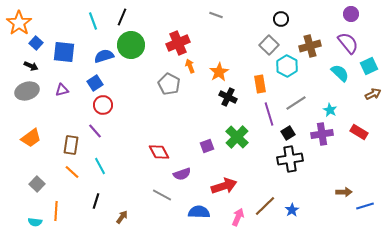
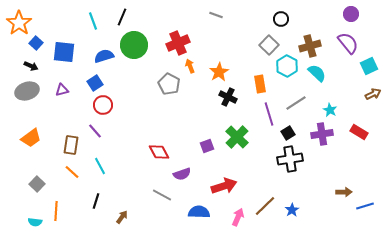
green circle at (131, 45): moved 3 px right
cyan semicircle at (340, 73): moved 23 px left
